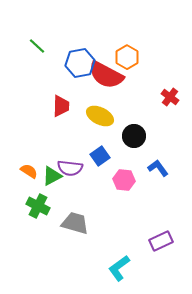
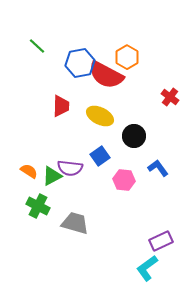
cyan L-shape: moved 28 px right
